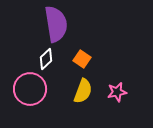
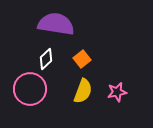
purple semicircle: rotated 72 degrees counterclockwise
orange square: rotated 18 degrees clockwise
